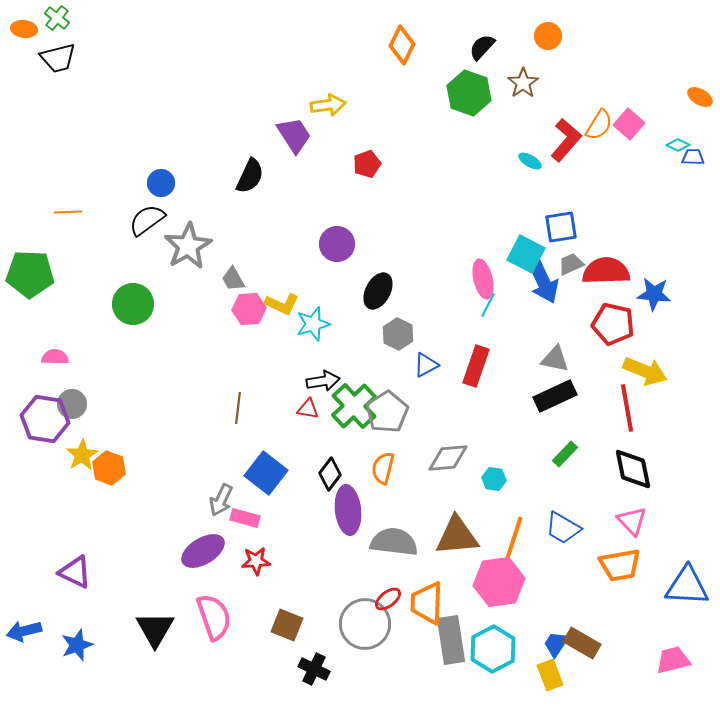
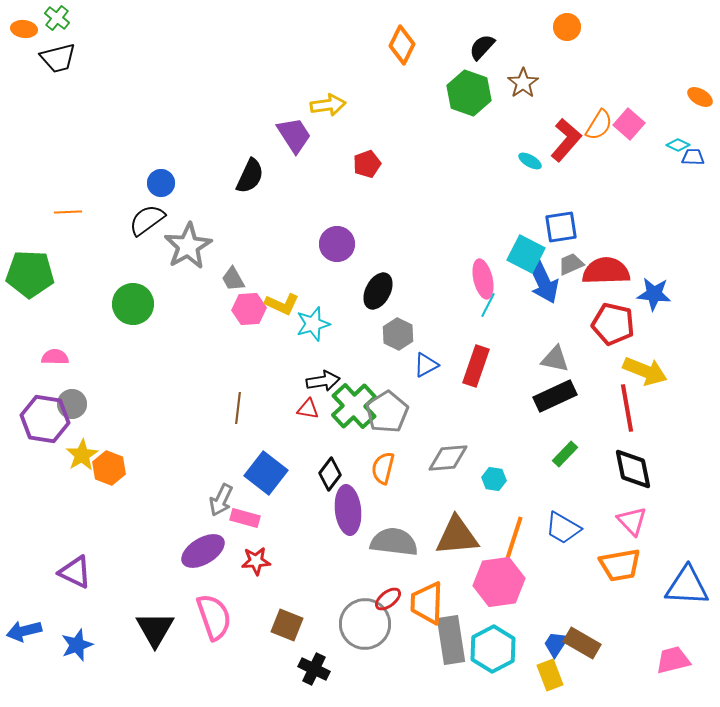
orange circle at (548, 36): moved 19 px right, 9 px up
